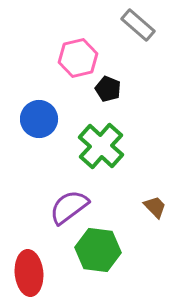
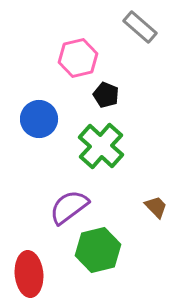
gray rectangle: moved 2 px right, 2 px down
black pentagon: moved 2 px left, 6 px down
brown trapezoid: moved 1 px right
green hexagon: rotated 21 degrees counterclockwise
red ellipse: moved 1 px down
